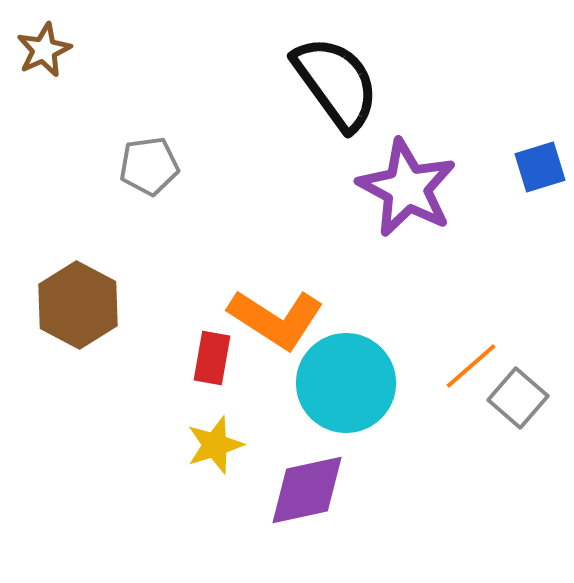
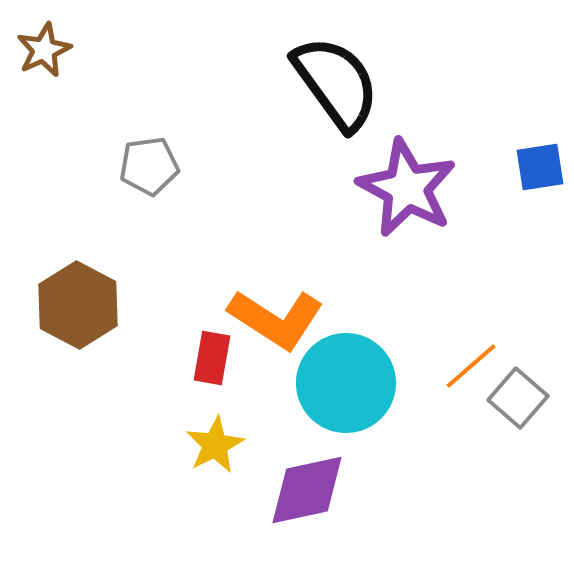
blue square: rotated 8 degrees clockwise
yellow star: rotated 10 degrees counterclockwise
